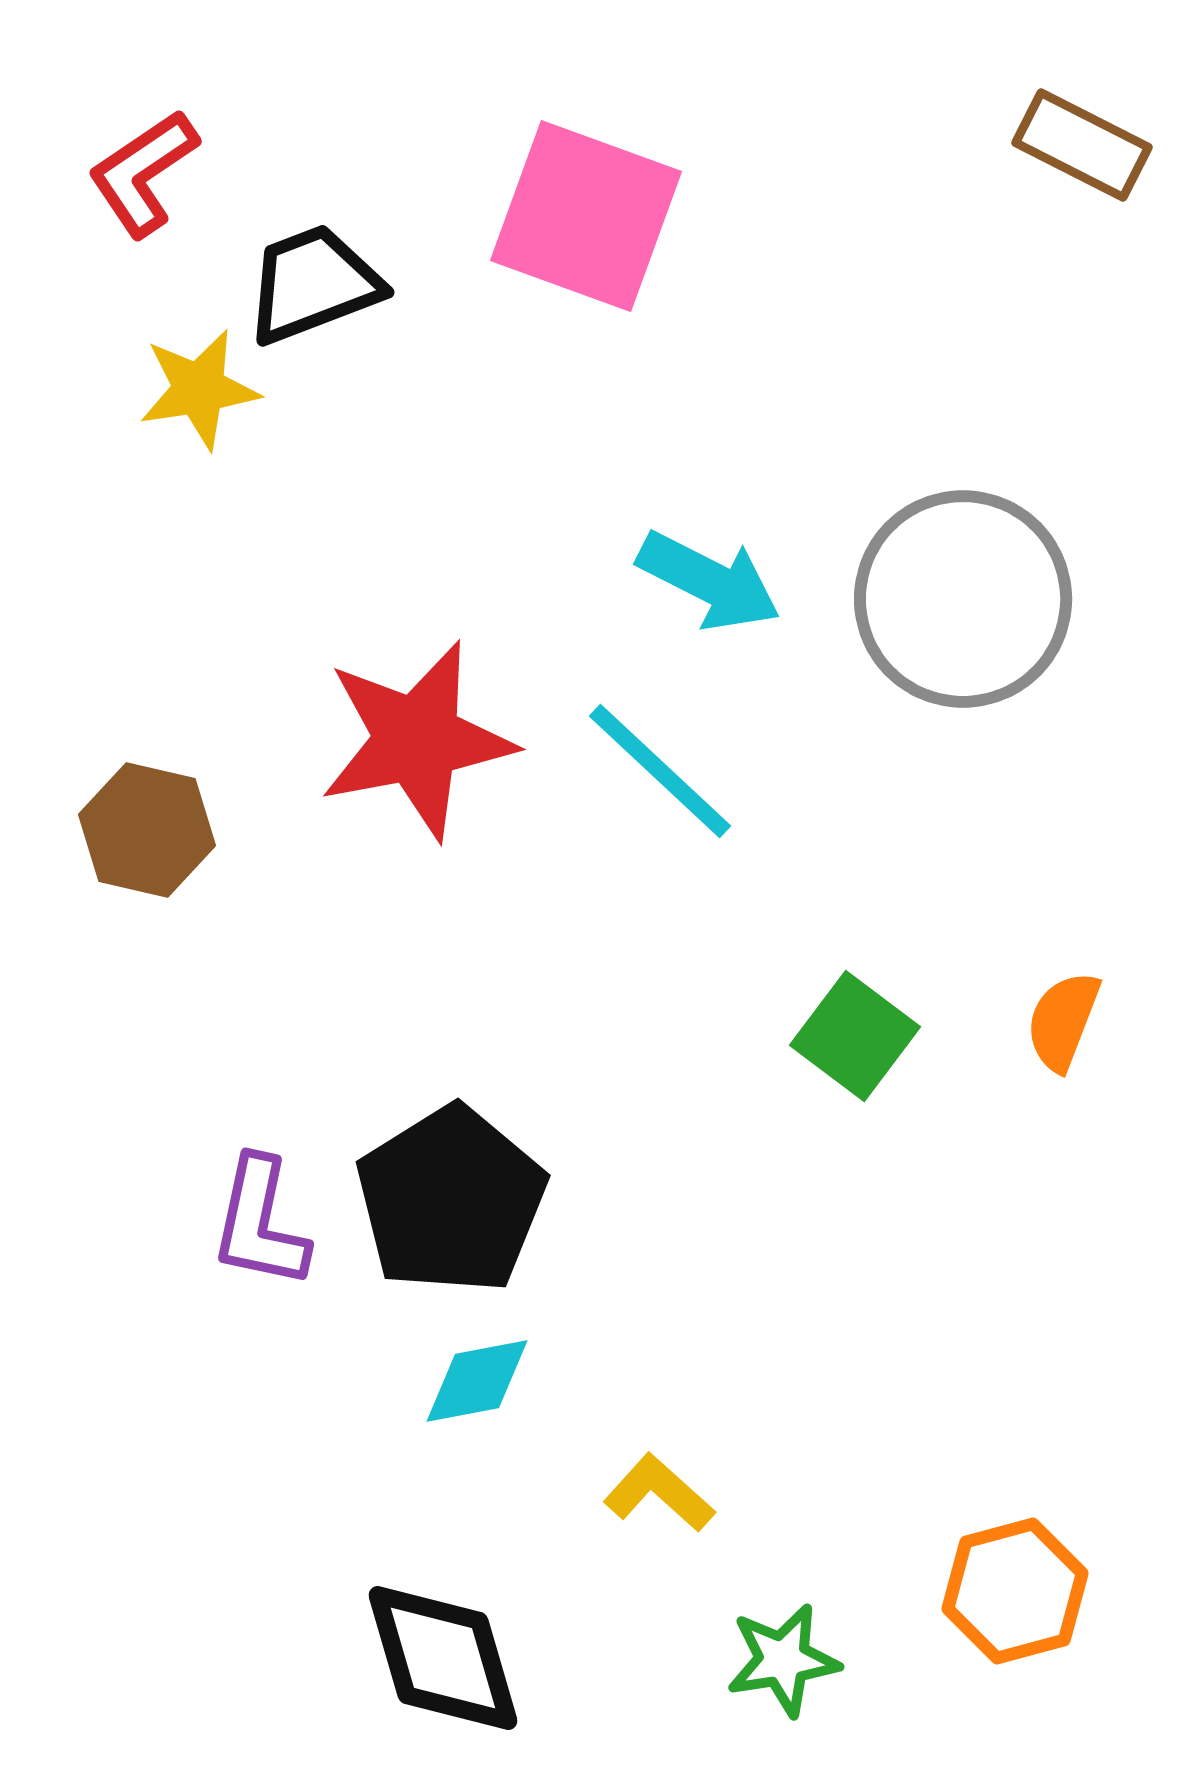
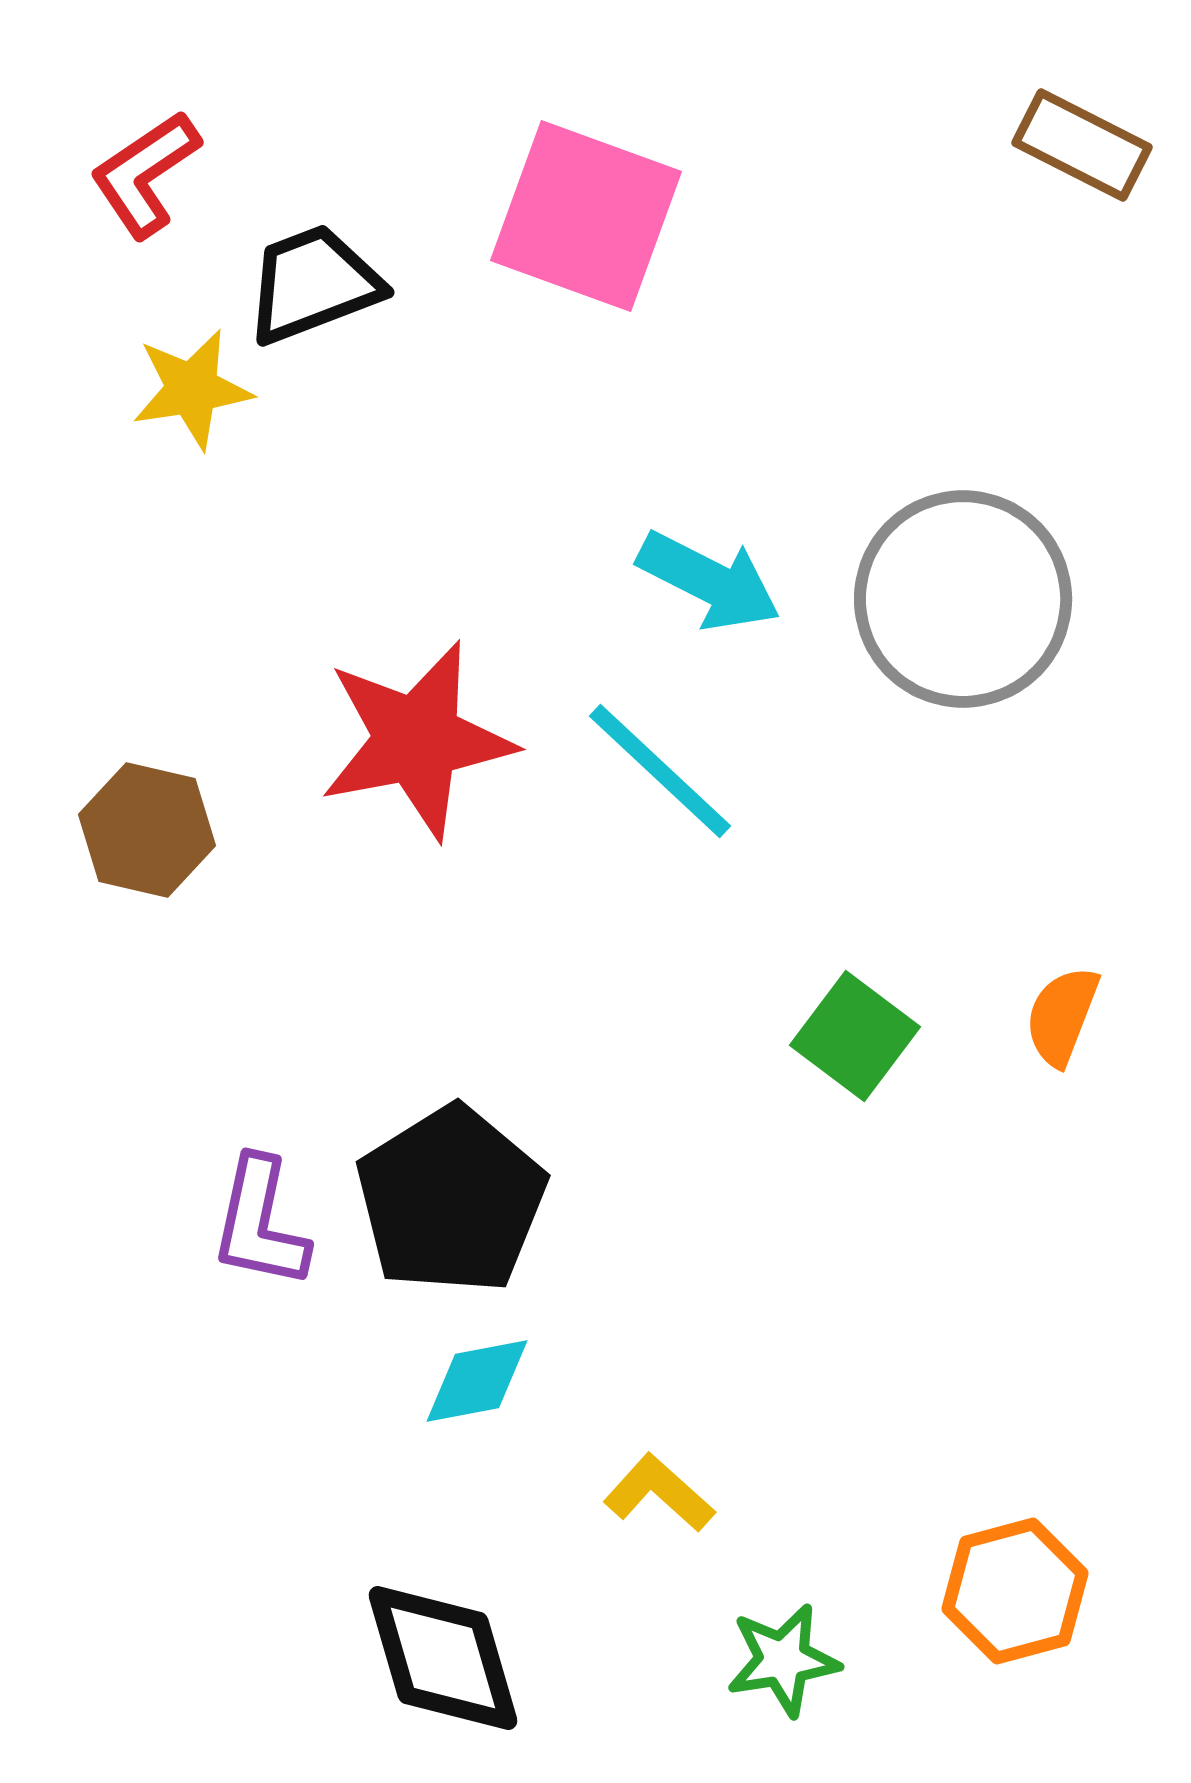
red L-shape: moved 2 px right, 1 px down
yellow star: moved 7 px left
orange semicircle: moved 1 px left, 5 px up
